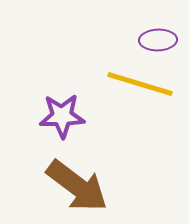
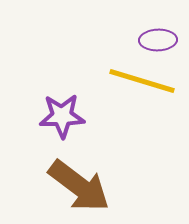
yellow line: moved 2 px right, 3 px up
brown arrow: moved 2 px right
